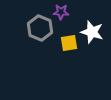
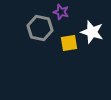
purple star: rotated 14 degrees clockwise
gray hexagon: rotated 10 degrees counterclockwise
